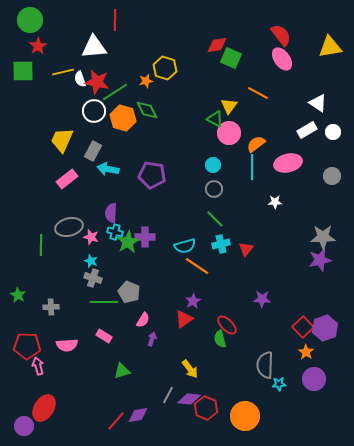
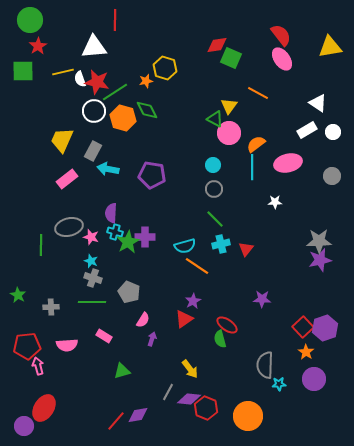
gray star at (323, 237): moved 4 px left, 4 px down
green line at (104, 302): moved 12 px left
red ellipse at (227, 325): rotated 10 degrees counterclockwise
red pentagon at (27, 346): rotated 8 degrees counterclockwise
gray line at (168, 395): moved 3 px up
orange circle at (245, 416): moved 3 px right
